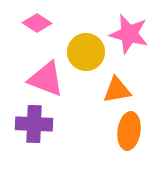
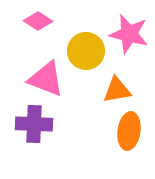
pink diamond: moved 1 px right, 2 px up
yellow circle: moved 1 px up
